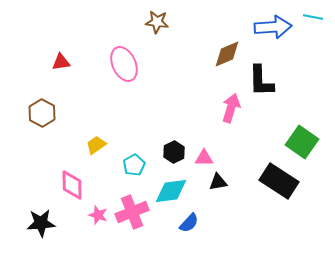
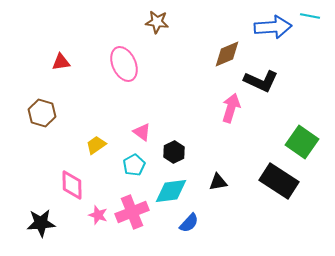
cyan line: moved 3 px left, 1 px up
black L-shape: rotated 64 degrees counterclockwise
brown hexagon: rotated 12 degrees counterclockwise
pink triangle: moved 62 px left, 26 px up; rotated 36 degrees clockwise
